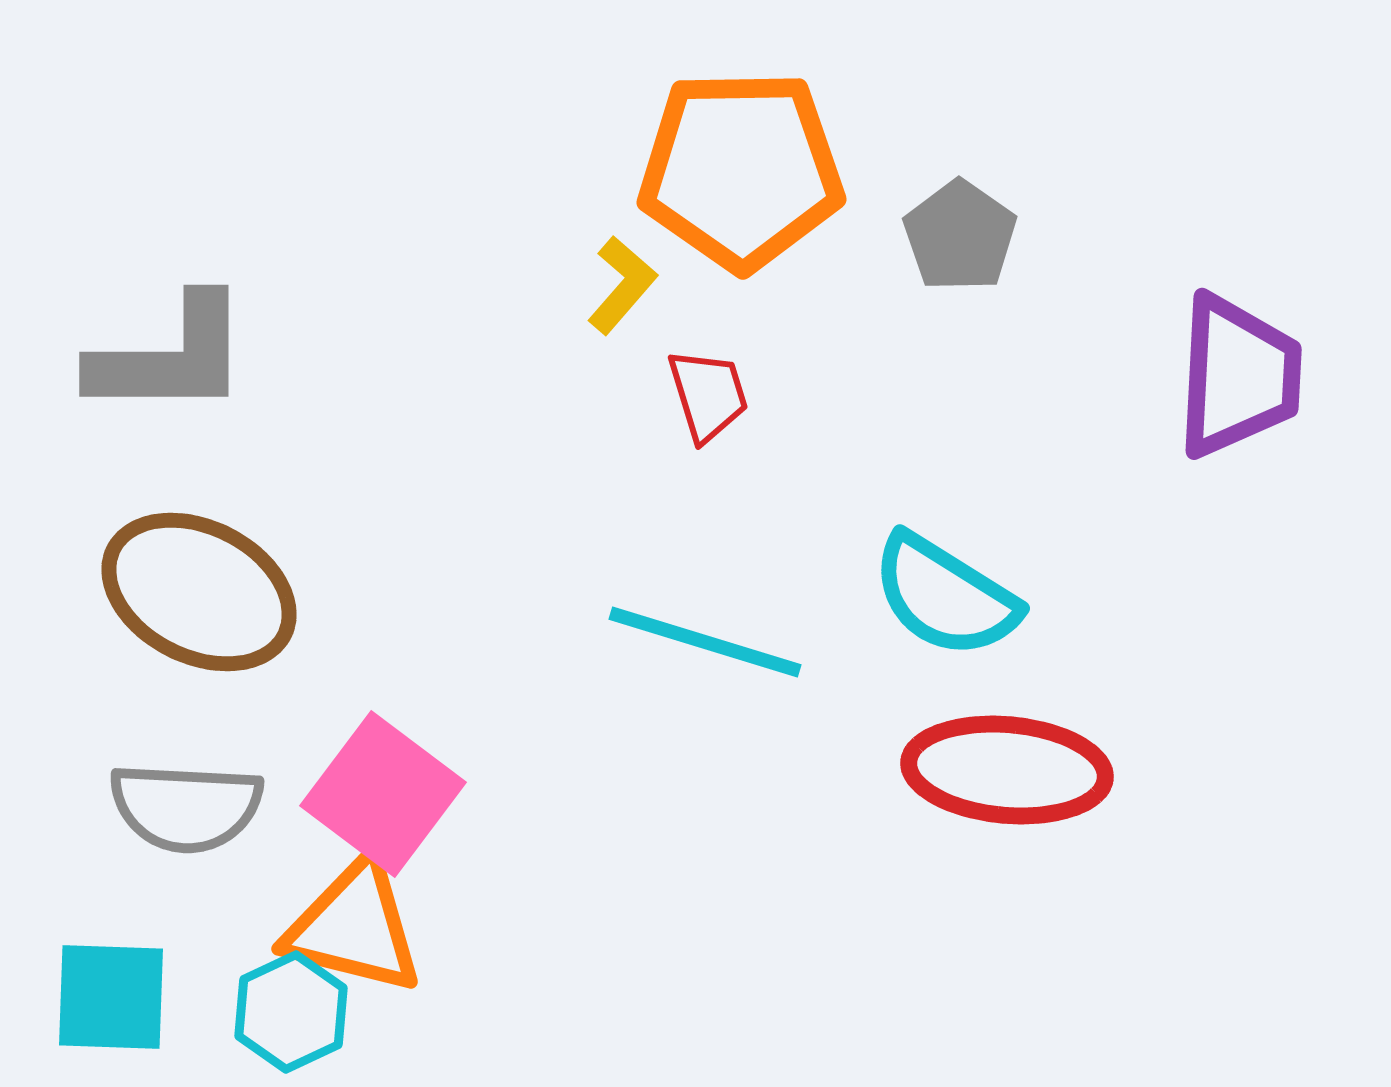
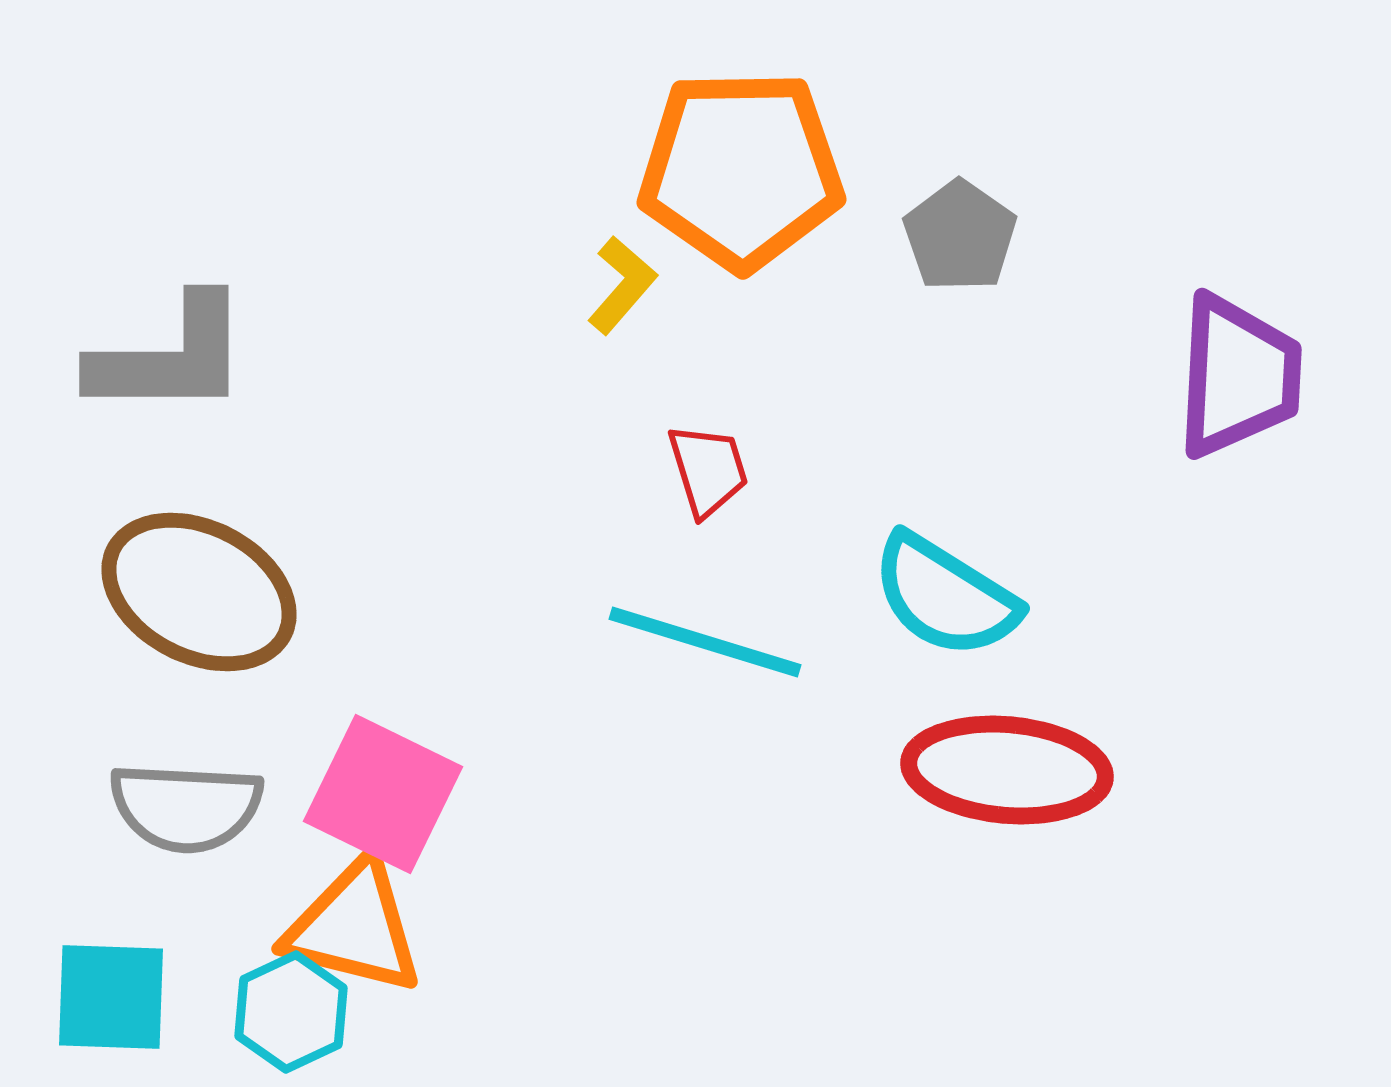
red trapezoid: moved 75 px down
pink square: rotated 11 degrees counterclockwise
